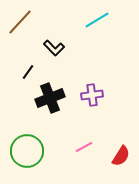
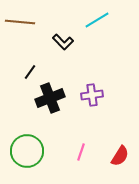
brown line: rotated 52 degrees clockwise
black L-shape: moved 9 px right, 6 px up
black line: moved 2 px right
pink line: moved 3 px left, 5 px down; rotated 42 degrees counterclockwise
red semicircle: moved 1 px left
